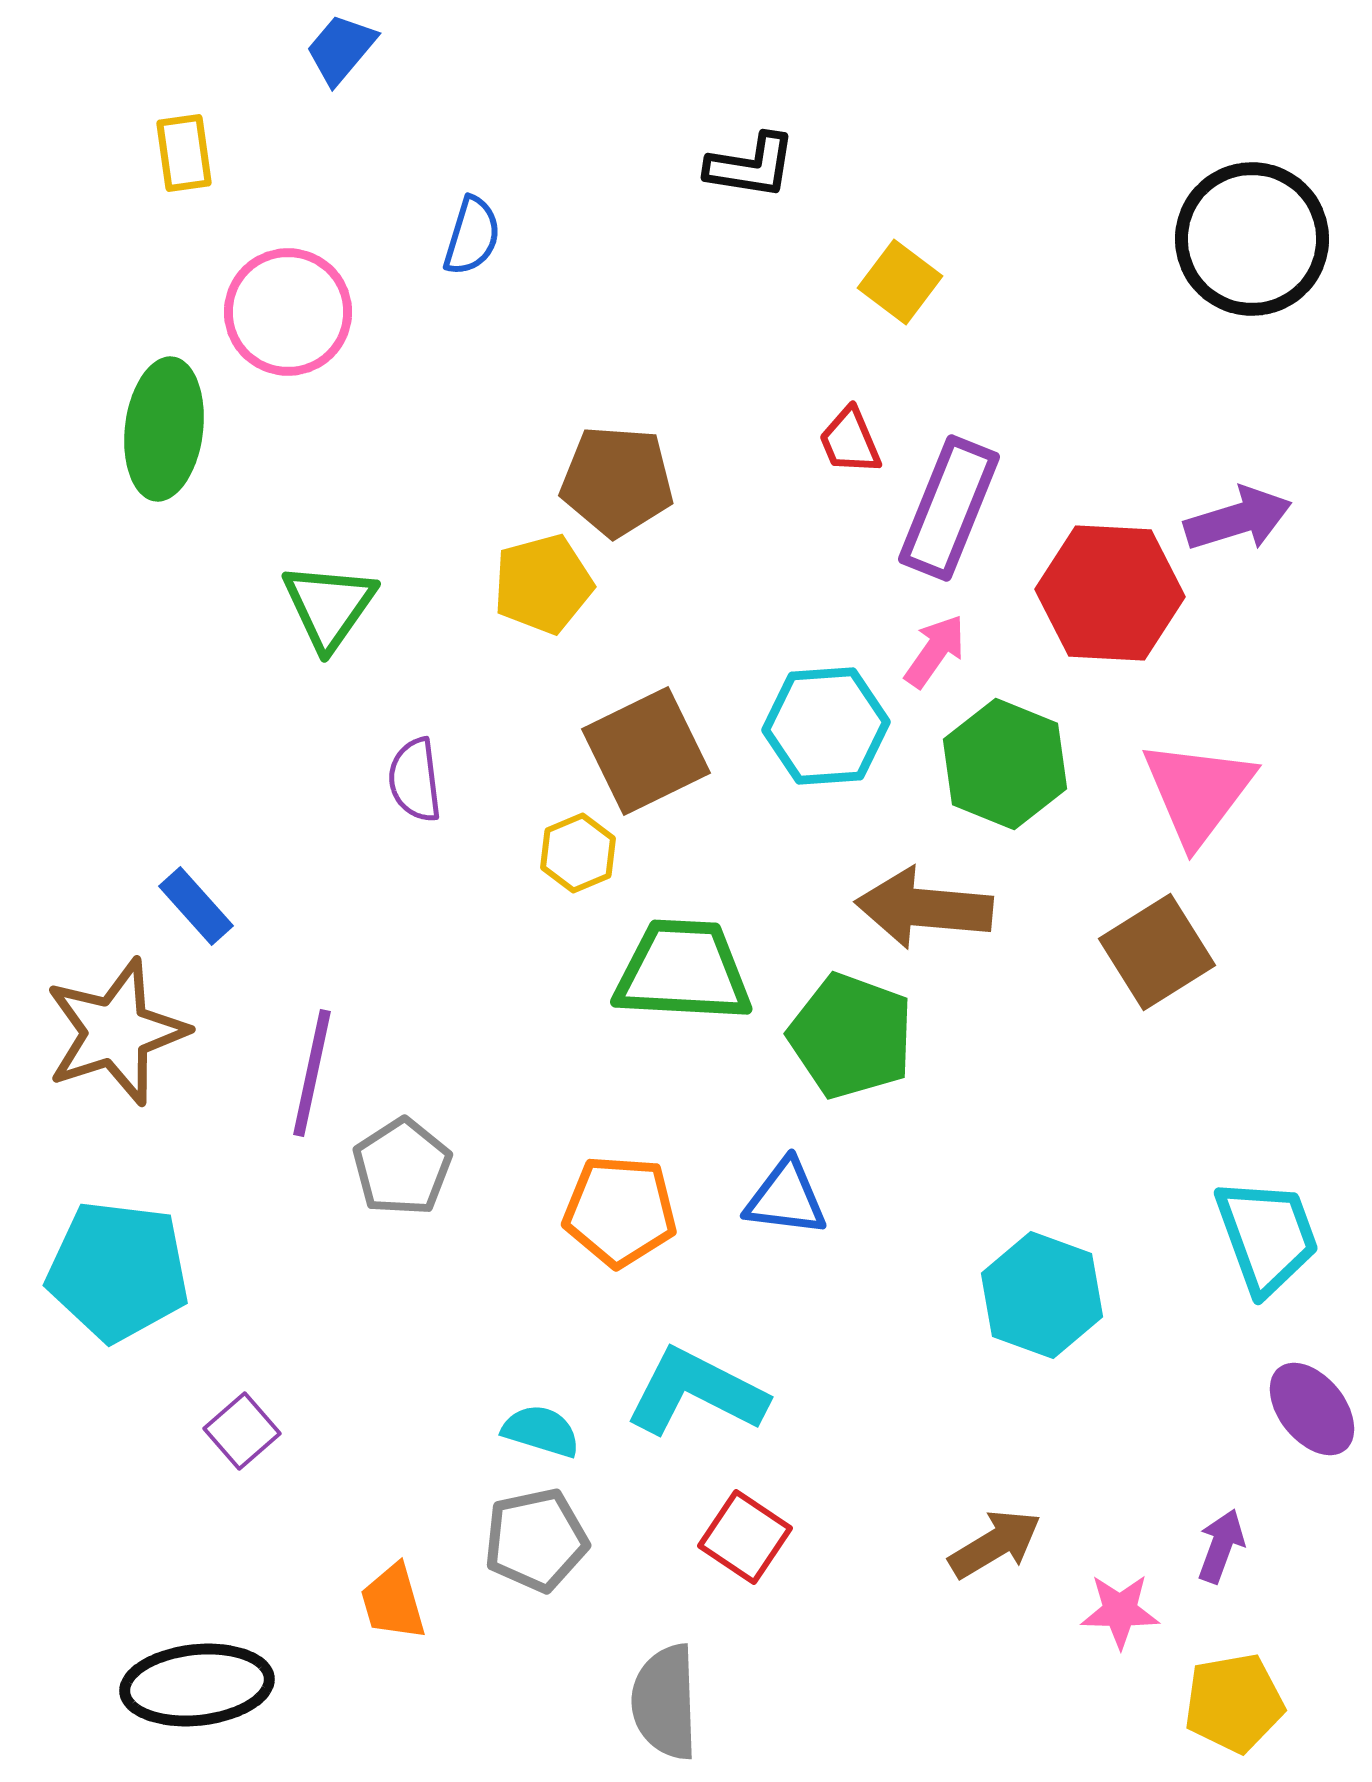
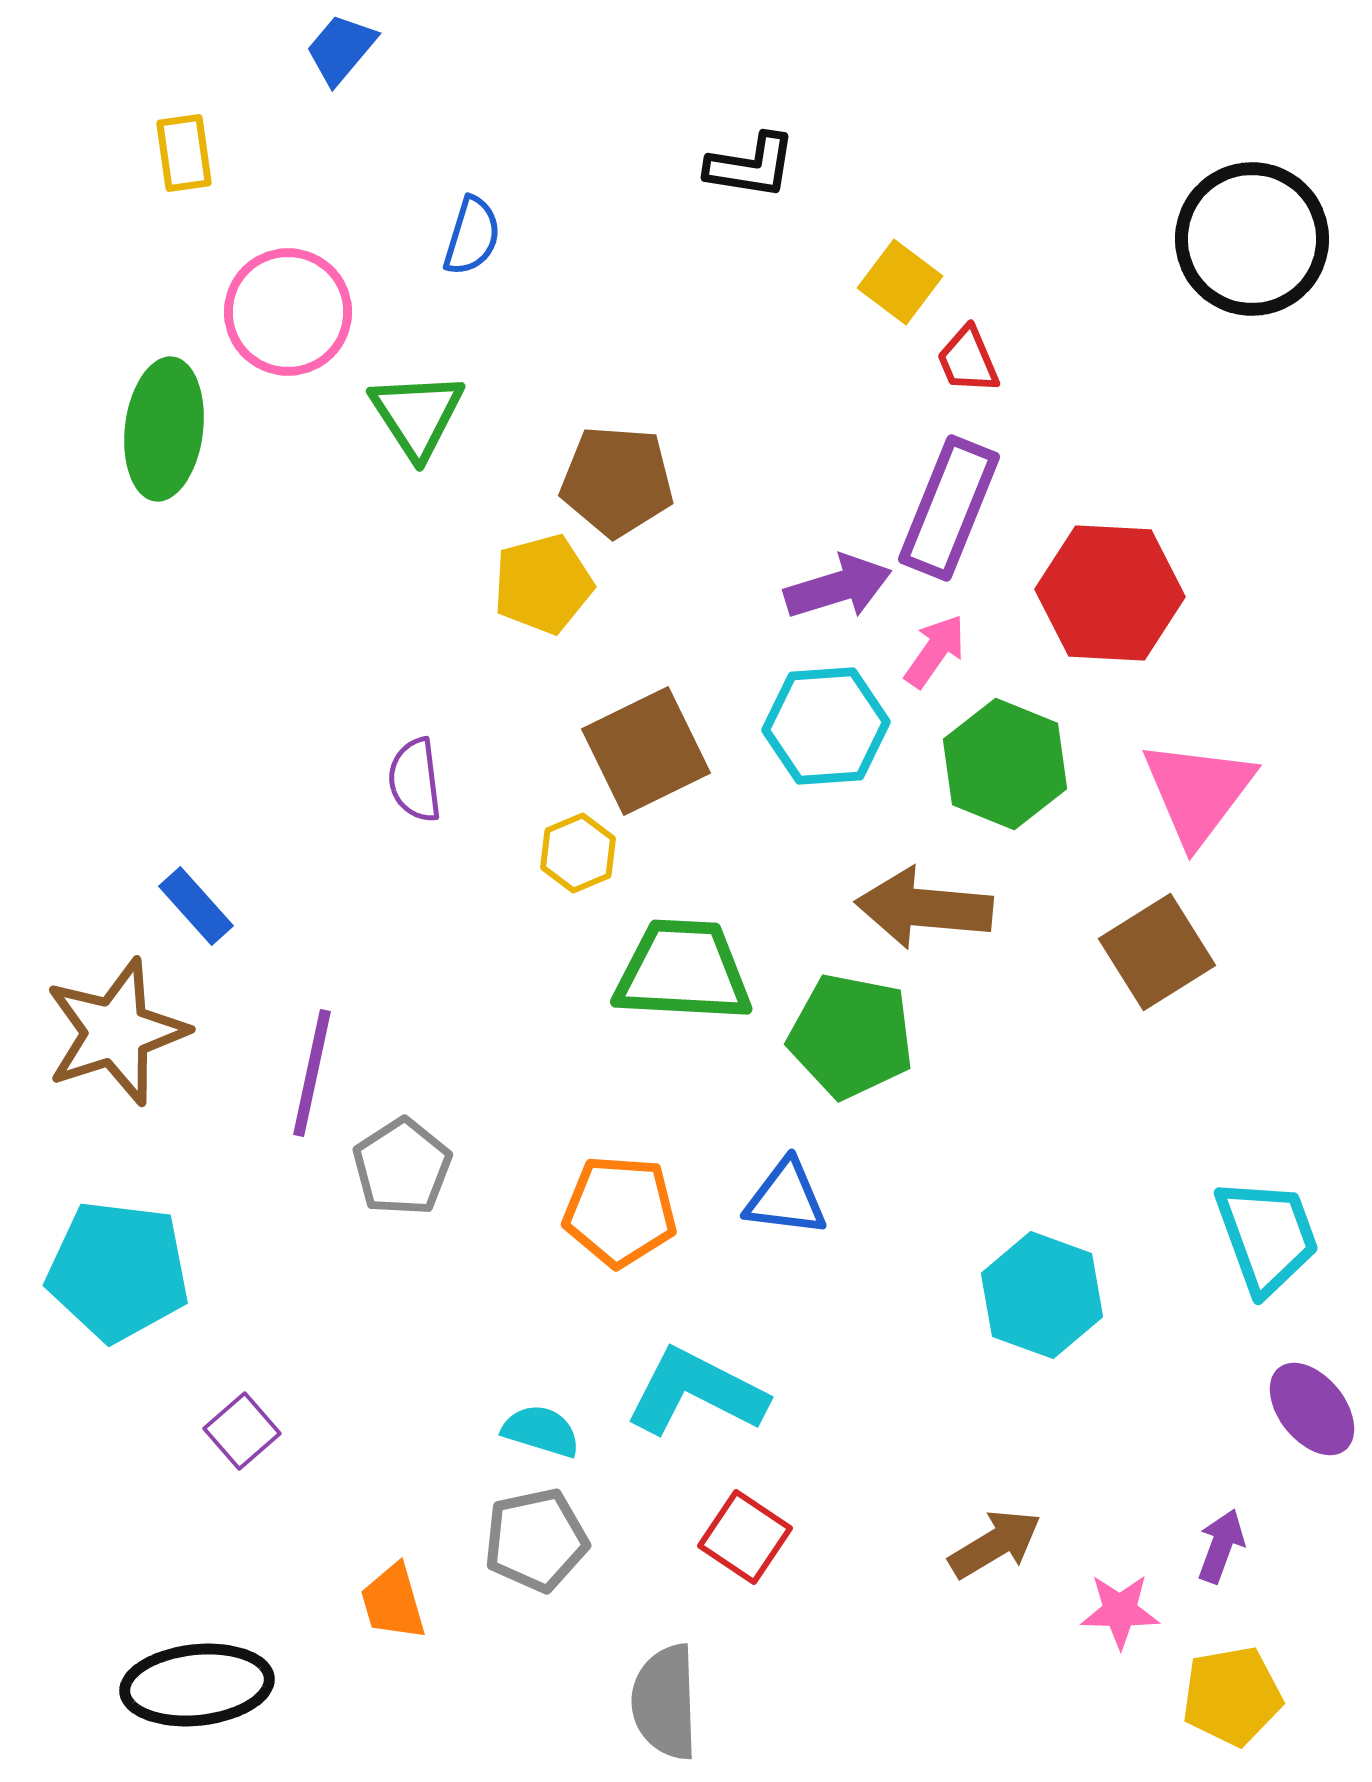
red trapezoid at (850, 441): moved 118 px right, 81 px up
purple arrow at (1238, 519): moved 400 px left, 68 px down
green triangle at (329, 606): moved 88 px right, 191 px up; rotated 8 degrees counterclockwise
green pentagon at (851, 1036): rotated 9 degrees counterclockwise
yellow pentagon at (1234, 1703): moved 2 px left, 7 px up
